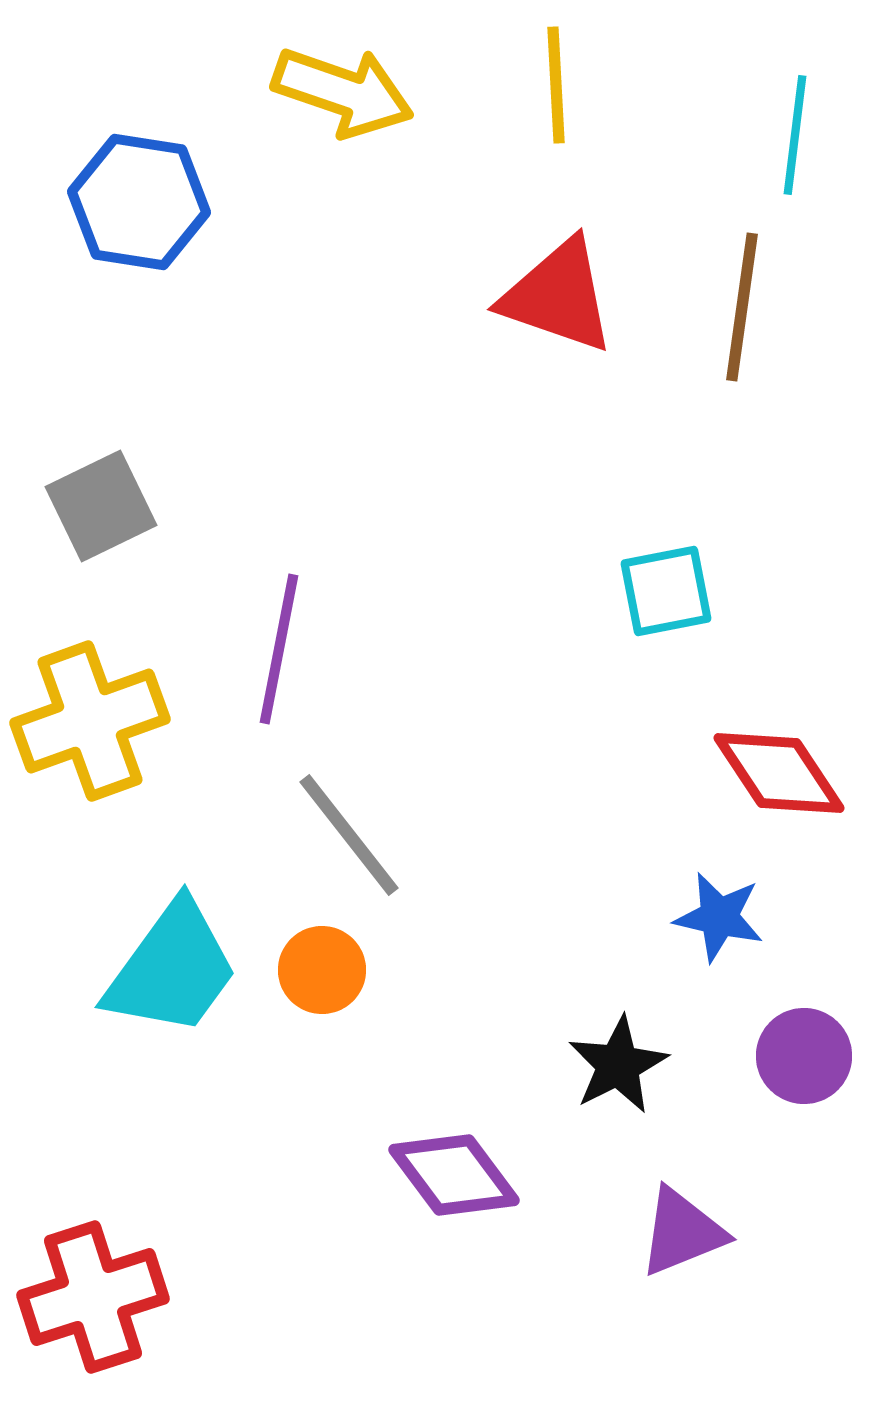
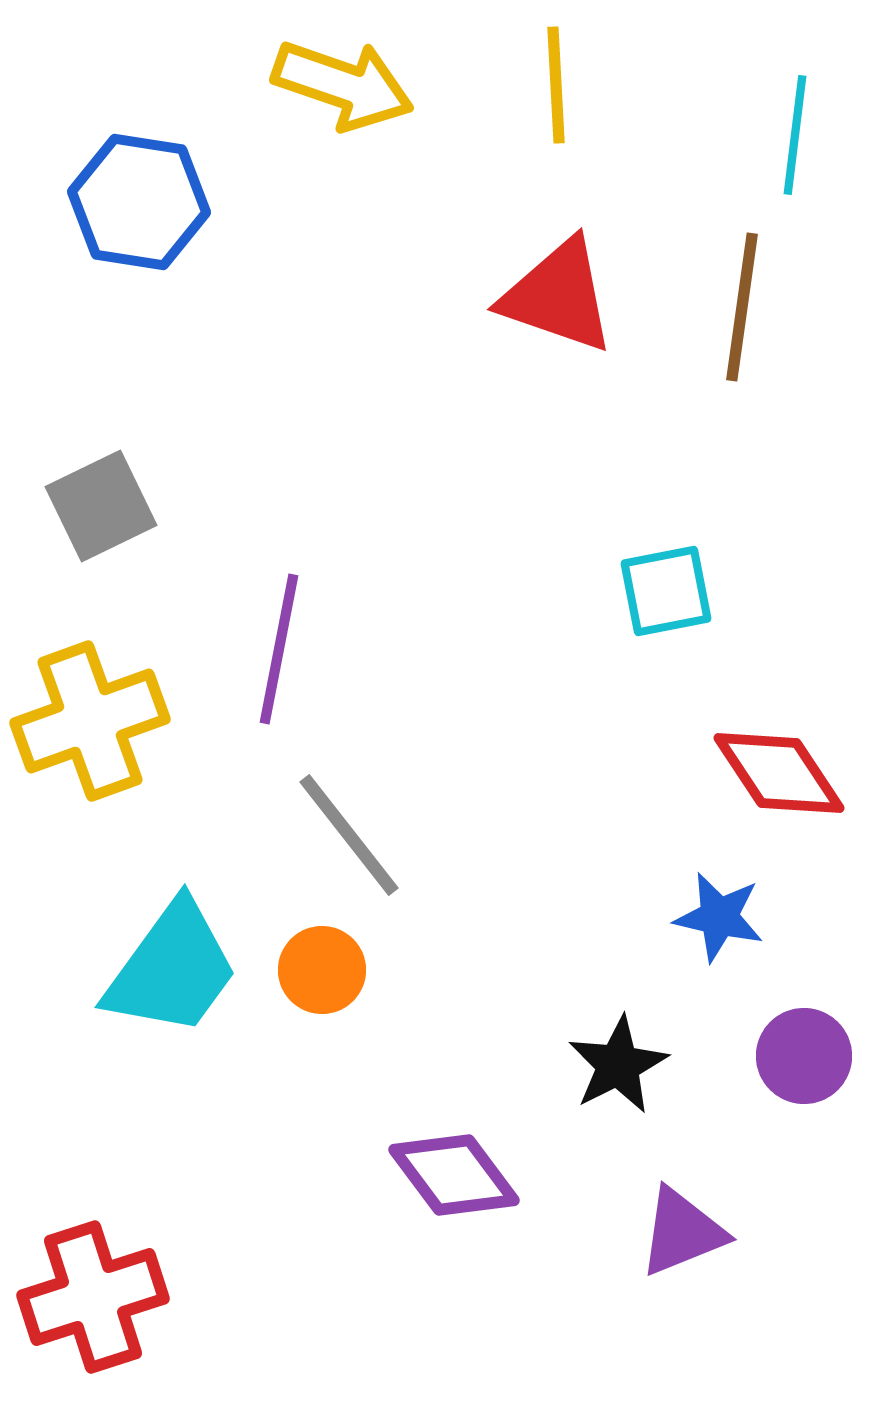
yellow arrow: moved 7 px up
